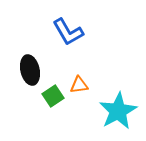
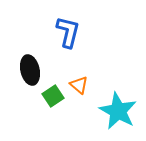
blue L-shape: rotated 136 degrees counterclockwise
orange triangle: rotated 48 degrees clockwise
cyan star: rotated 15 degrees counterclockwise
